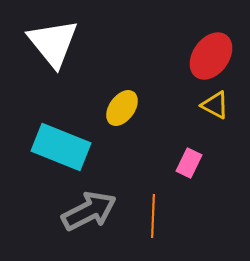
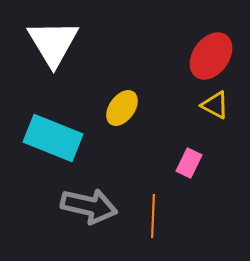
white triangle: rotated 8 degrees clockwise
cyan rectangle: moved 8 px left, 9 px up
gray arrow: moved 5 px up; rotated 40 degrees clockwise
